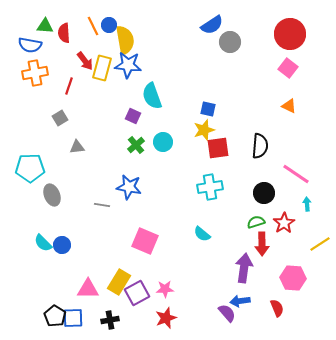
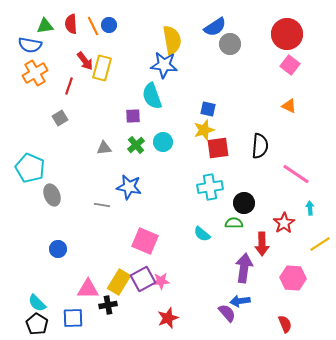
blue semicircle at (212, 25): moved 3 px right, 2 px down
green triangle at (45, 26): rotated 12 degrees counterclockwise
red semicircle at (64, 33): moved 7 px right, 9 px up
red circle at (290, 34): moved 3 px left
yellow semicircle at (125, 40): moved 47 px right
gray circle at (230, 42): moved 2 px down
blue star at (128, 65): moved 36 px right
pink square at (288, 68): moved 2 px right, 3 px up
orange cross at (35, 73): rotated 20 degrees counterclockwise
purple square at (133, 116): rotated 28 degrees counterclockwise
gray triangle at (77, 147): moved 27 px right, 1 px down
cyan pentagon at (30, 168): rotated 24 degrees clockwise
black circle at (264, 193): moved 20 px left, 10 px down
cyan arrow at (307, 204): moved 3 px right, 4 px down
green semicircle at (256, 222): moved 22 px left, 1 px down; rotated 18 degrees clockwise
cyan semicircle at (43, 243): moved 6 px left, 60 px down
blue circle at (62, 245): moved 4 px left, 4 px down
pink star at (165, 289): moved 4 px left, 8 px up
purple square at (137, 293): moved 6 px right, 14 px up
red semicircle at (277, 308): moved 8 px right, 16 px down
black pentagon at (55, 316): moved 18 px left, 8 px down
red star at (166, 318): moved 2 px right
black cross at (110, 320): moved 2 px left, 15 px up
